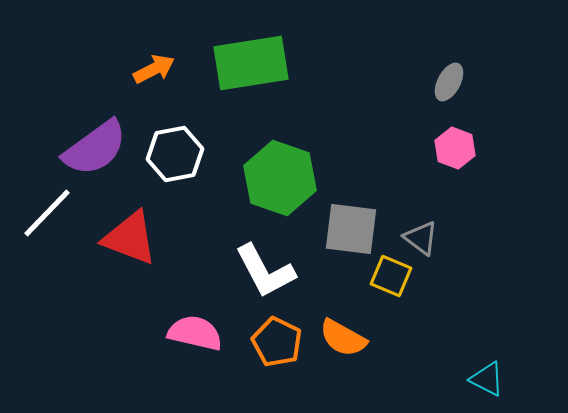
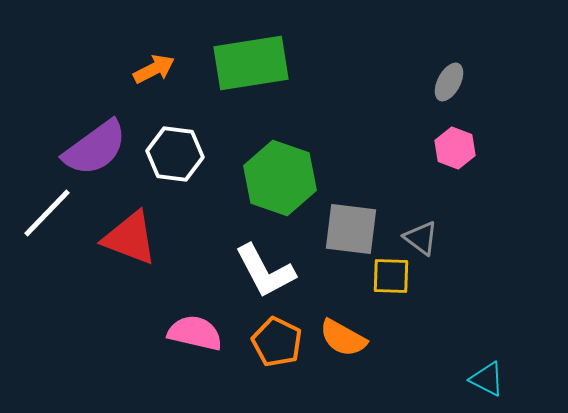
white hexagon: rotated 18 degrees clockwise
yellow square: rotated 21 degrees counterclockwise
